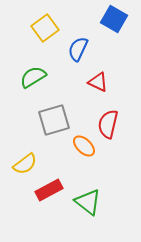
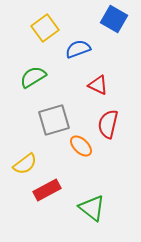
blue semicircle: rotated 45 degrees clockwise
red triangle: moved 3 px down
orange ellipse: moved 3 px left
red rectangle: moved 2 px left
green triangle: moved 4 px right, 6 px down
